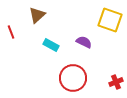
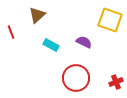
red circle: moved 3 px right
